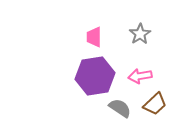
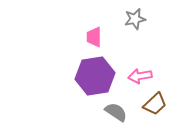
gray star: moved 5 px left, 15 px up; rotated 20 degrees clockwise
gray semicircle: moved 4 px left, 4 px down
